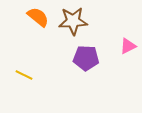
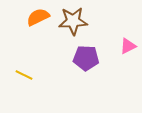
orange semicircle: rotated 65 degrees counterclockwise
